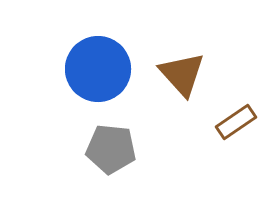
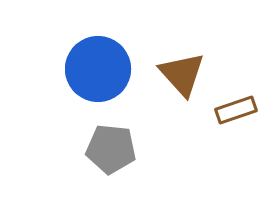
brown rectangle: moved 12 px up; rotated 15 degrees clockwise
